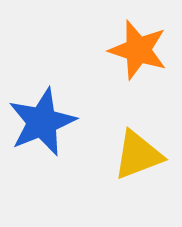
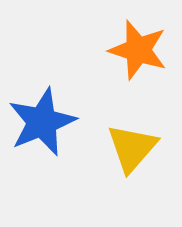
yellow triangle: moved 6 px left, 7 px up; rotated 28 degrees counterclockwise
